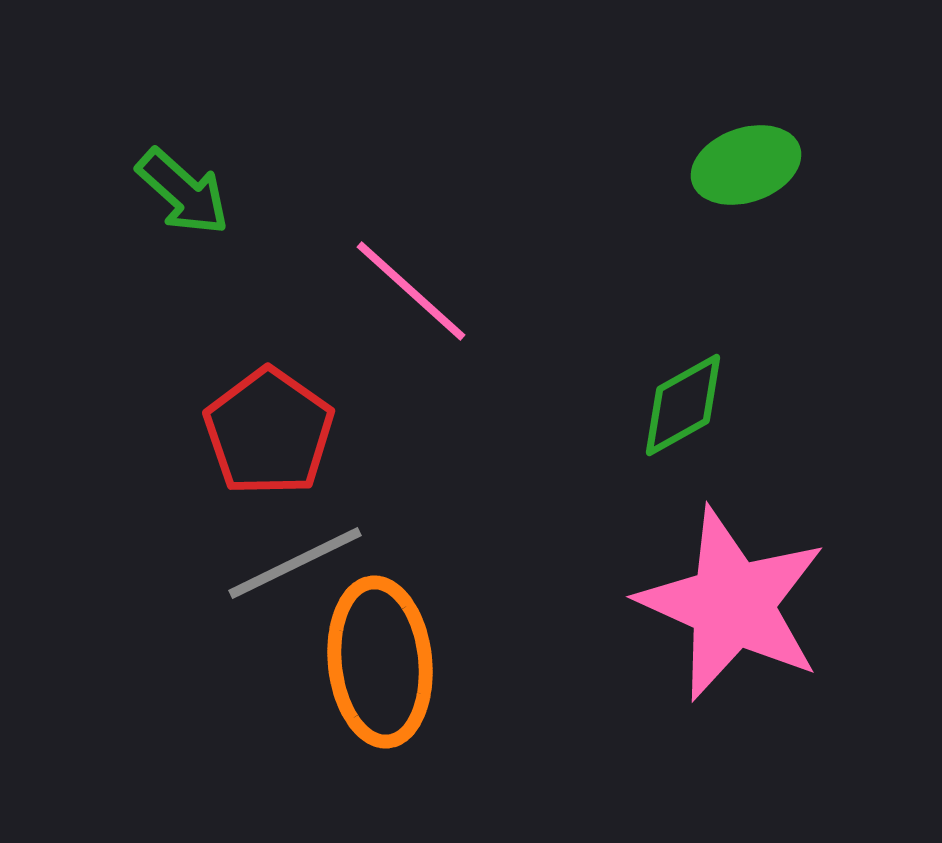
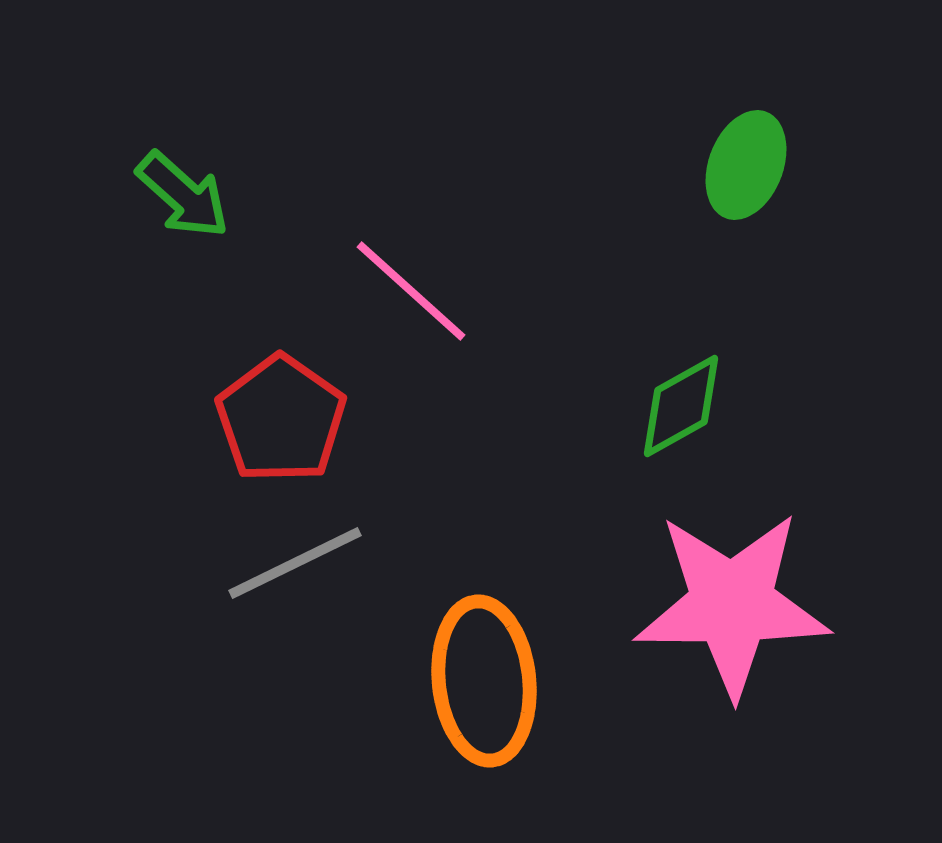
green ellipse: rotated 50 degrees counterclockwise
green arrow: moved 3 px down
green diamond: moved 2 px left, 1 px down
red pentagon: moved 12 px right, 13 px up
pink star: rotated 24 degrees counterclockwise
orange ellipse: moved 104 px right, 19 px down
